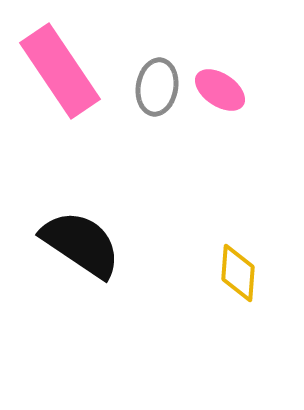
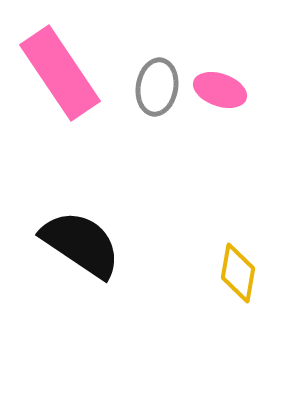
pink rectangle: moved 2 px down
pink ellipse: rotated 15 degrees counterclockwise
yellow diamond: rotated 6 degrees clockwise
